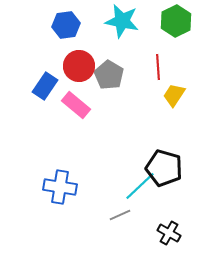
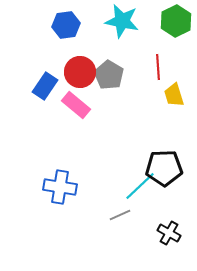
red circle: moved 1 px right, 6 px down
yellow trapezoid: rotated 50 degrees counterclockwise
black pentagon: rotated 18 degrees counterclockwise
